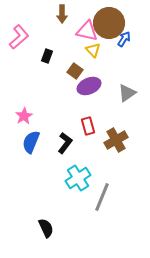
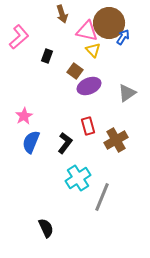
brown arrow: rotated 18 degrees counterclockwise
blue arrow: moved 1 px left, 2 px up
